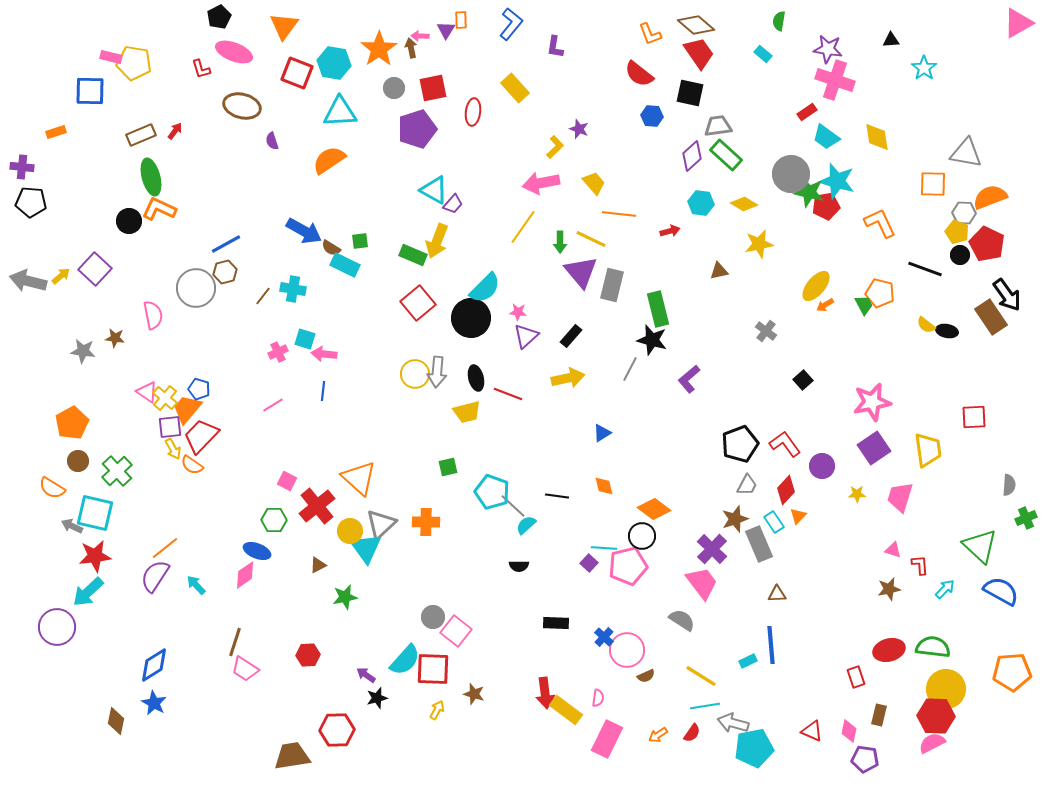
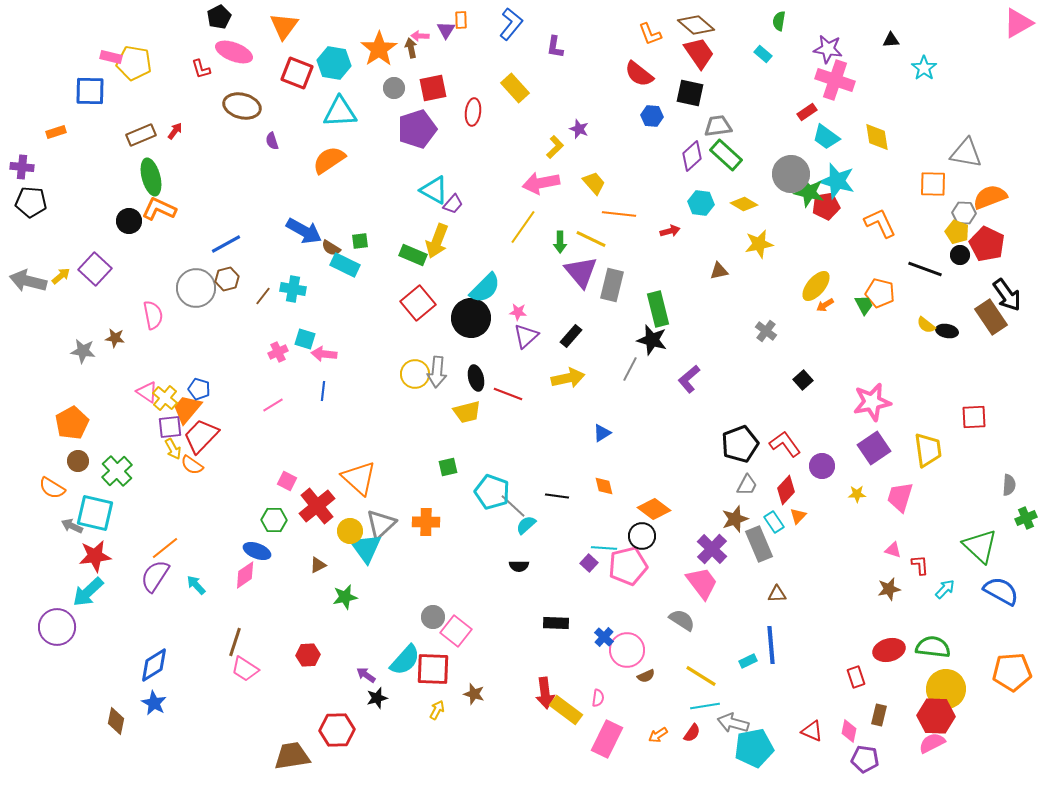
brown hexagon at (225, 272): moved 2 px right, 7 px down
